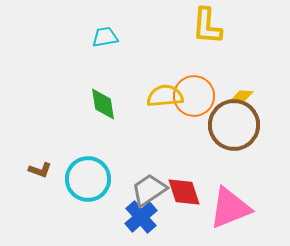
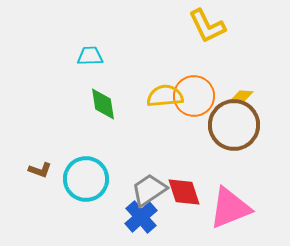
yellow L-shape: rotated 30 degrees counterclockwise
cyan trapezoid: moved 15 px left, 19 px down; rotated 8 degrees clockwise
cyan circle: moved 2 px left
